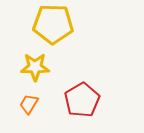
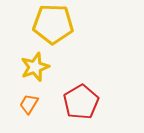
yellow star: rotated 20 degrees counterclockwise
red pentagon: moved 1 px left, 2 px down
